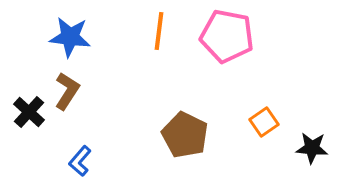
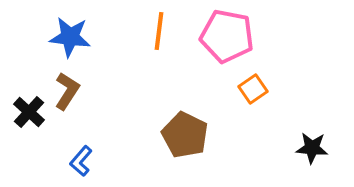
orange square: moved 11 px left, 33 px up
blue L-shape: moved 1 px right
